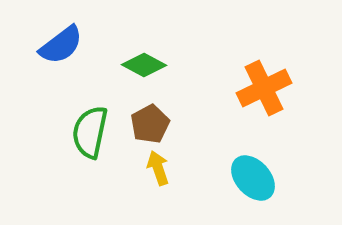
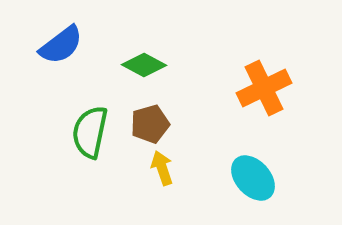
brown pentagon: rotated 12 degrees clockwise
yellow arrow: moved 4 px right
